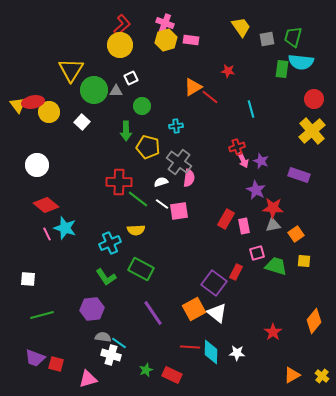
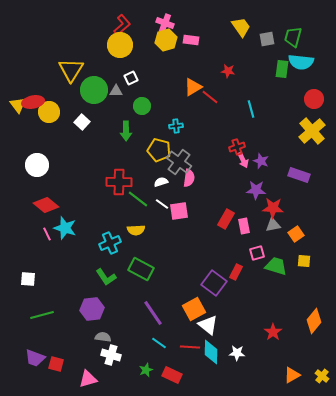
yellow pentagon at (148, 147): moved 11 px right, 3 px down
purple star at (256, 190): rotated 24 degrees counterclockwise
white triangle at (217, 313): moved 9 px left, 12 px down
cyan line at (119, 343): moved 40 px right
